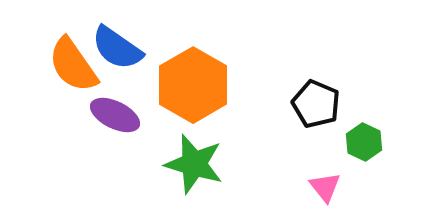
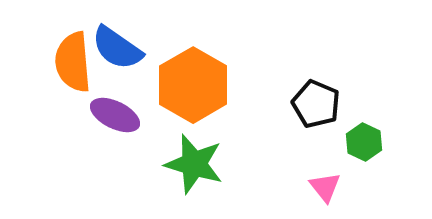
orange semicircle: moved 3 px up; rotated 30 degrees clockwise
